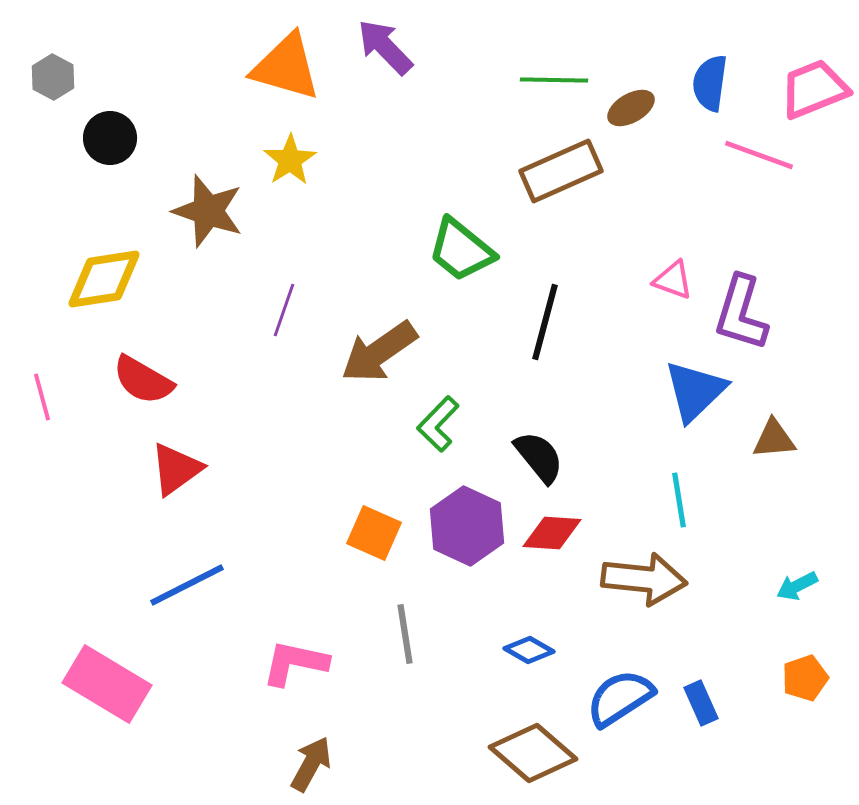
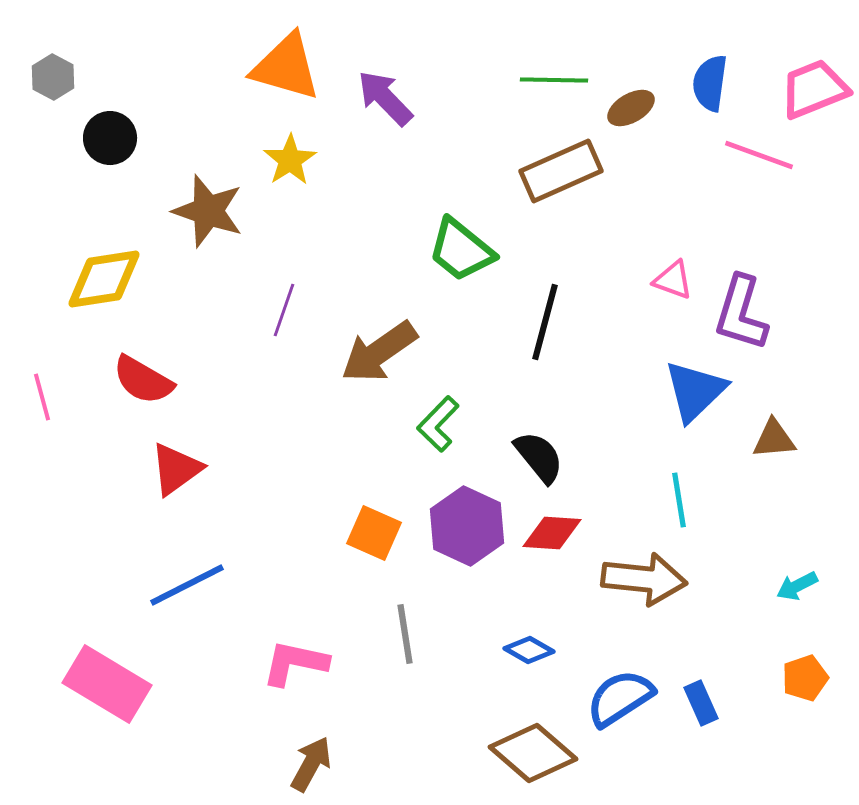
purple arrow at (385, 47): moved 51 px down
